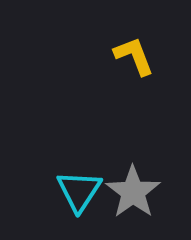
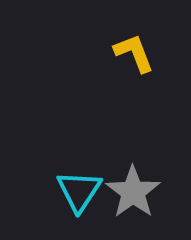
yellow L-shape: moved 3 px up
